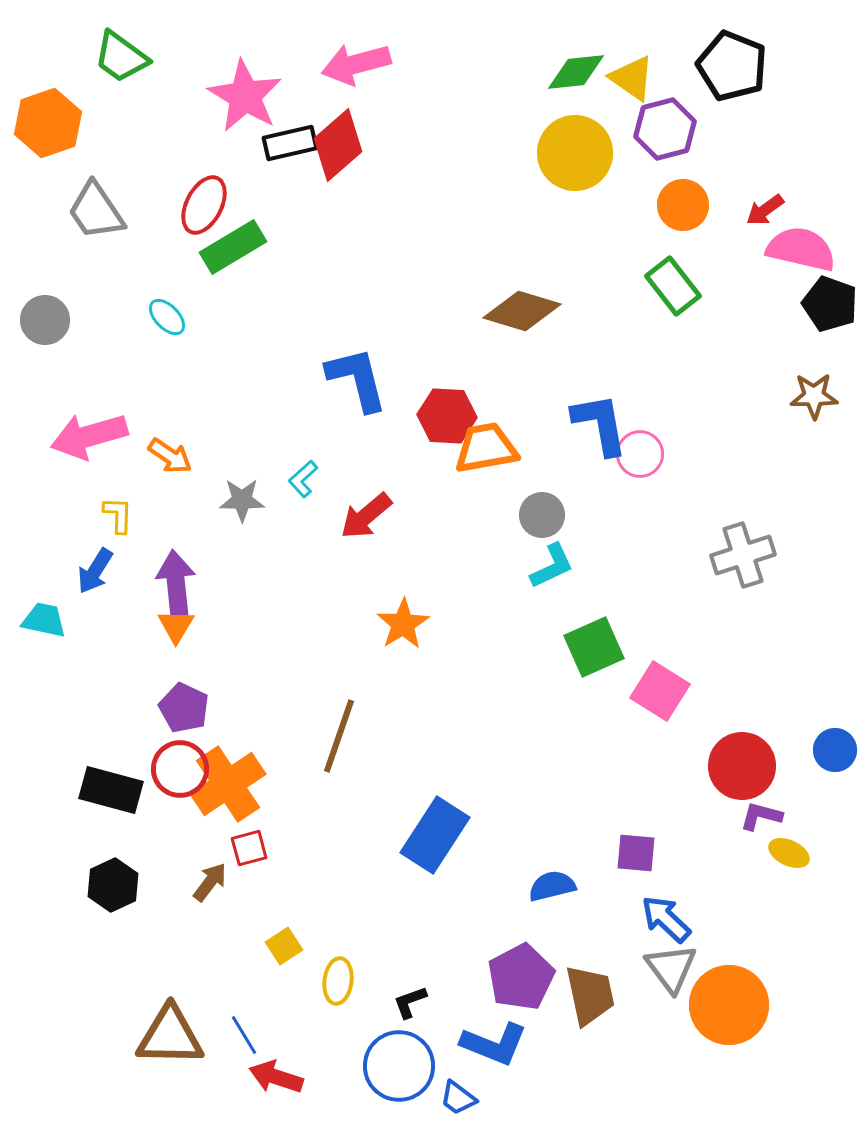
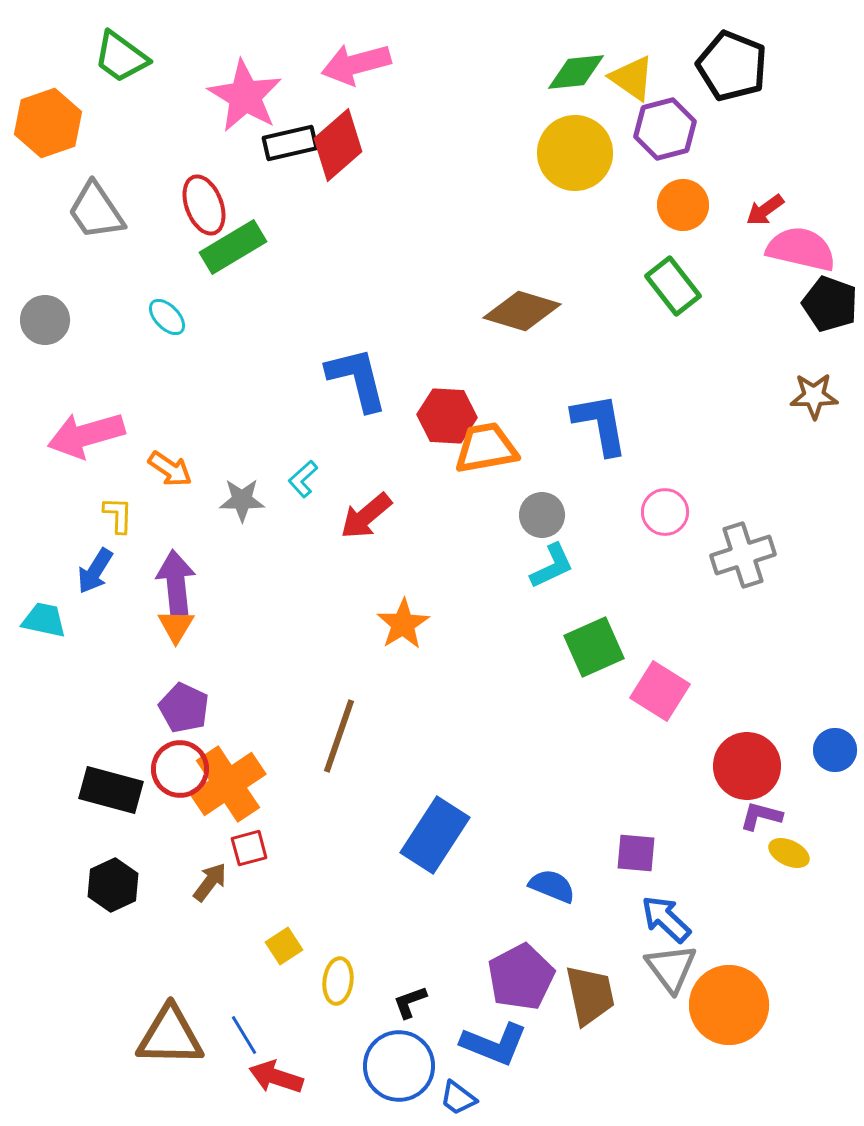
red ellipse at (204, 205): rotated 48 degrees counterclockwise
pink arrow at (89, 436): moved 3 px left, 1 px up
pink circle at (640, 454): moved 25 px right, 58 px down
orange arrow at (170, 456): moved 13 px down
red circle at (742, 766): moved 5 px right
blue semicircle at (552, 886): rotated 36 degrees clockwise
